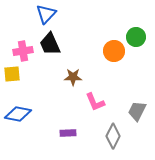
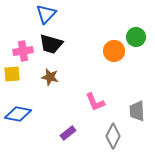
black trapezoid: moved 1 px right; rotated 50 degrees counterclockwise
brown star: moved 23 px left; rotated 12 degrees clockwise
gray trapezoid: rotated 30 degrees counterclockwise
purple rectangle: rotated 35 degrees counterclockwise
